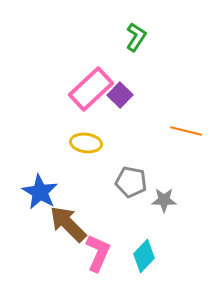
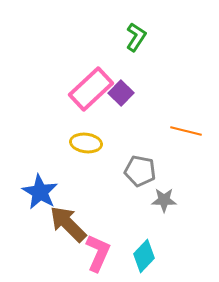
purple square: moved 1 px right, 2 px up
gray pentagon: moved 9 px right, 11 px up
